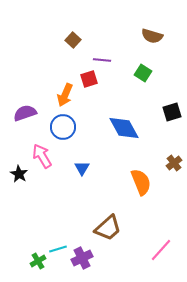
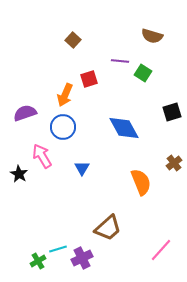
purple line: moved 18 px right, 1 px down
